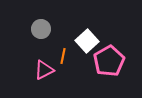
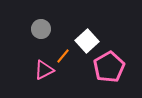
orange line: rotated 28 degrees clockwise
pink pentagon: moved 6 px down
